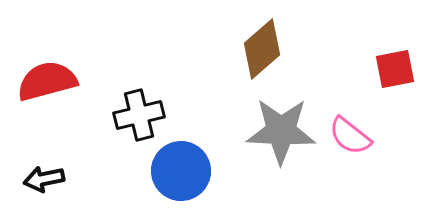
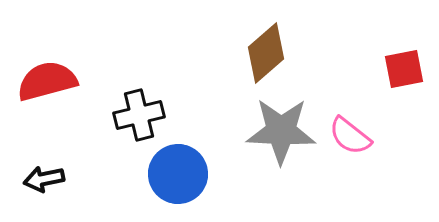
brown diamond: moved 4 px right, 4 px down
red square: moved 9 px right
blue circle: moved 3 px left, 3 px down
